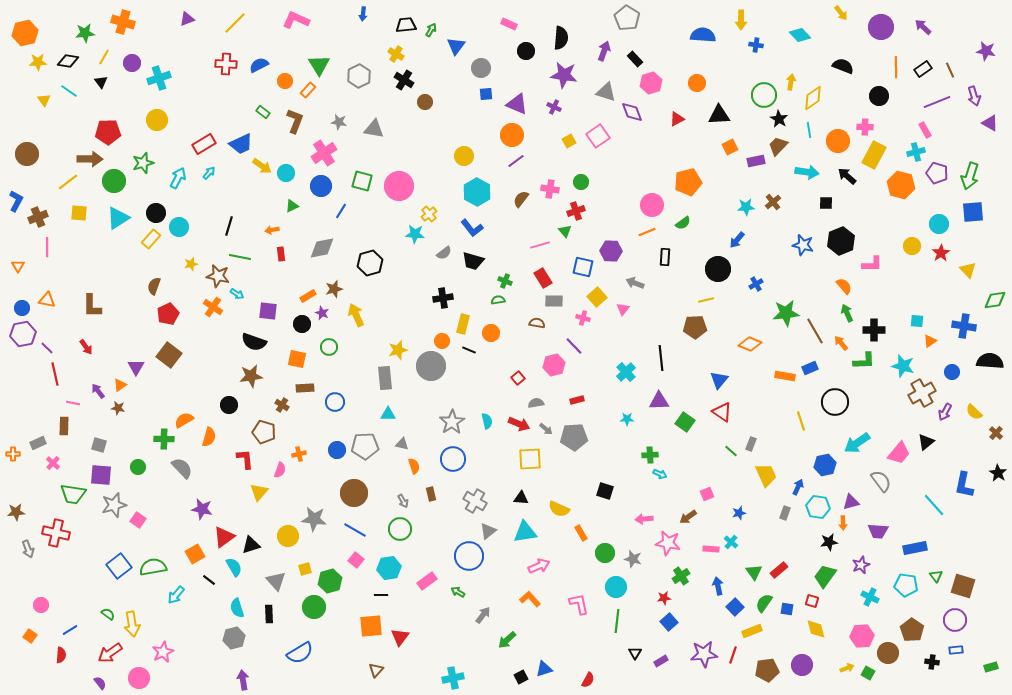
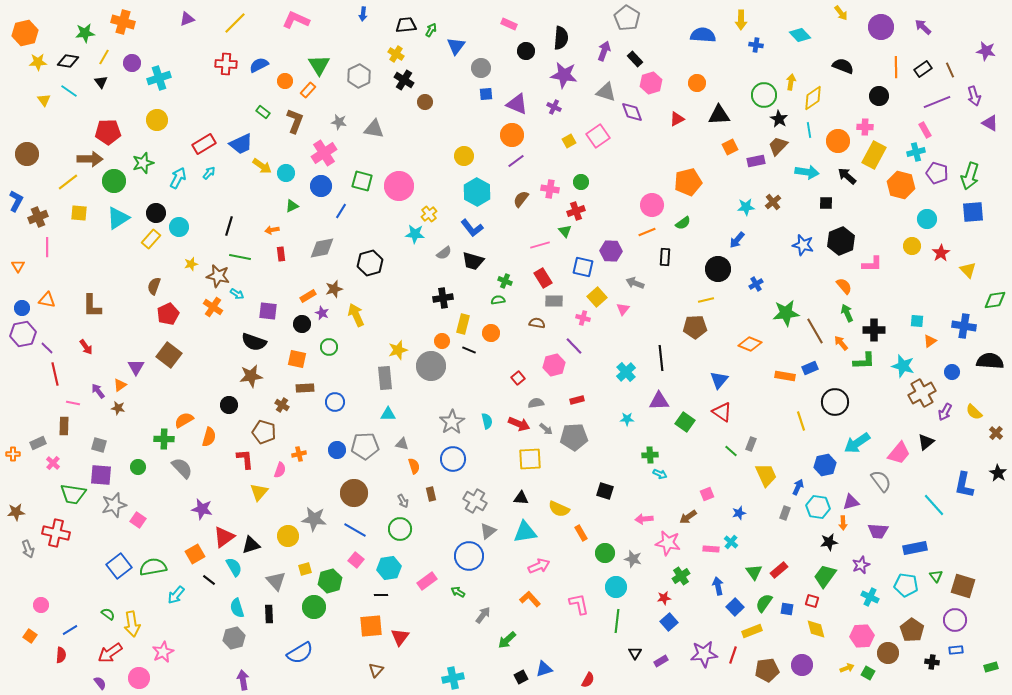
cyan circle at (939, 224): moved 12 px left, 5 px up
